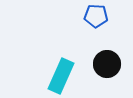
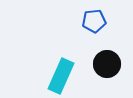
blue pentagon: moved 2 px left, 5 px down; rotated 10 degrees counterclockwise
